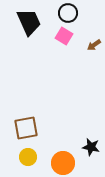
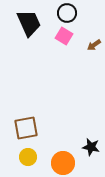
black circle: moved 1 px left
black trapezoid: moved 1 px down
